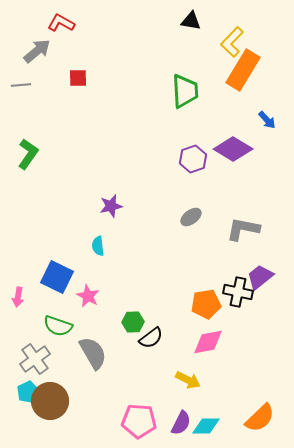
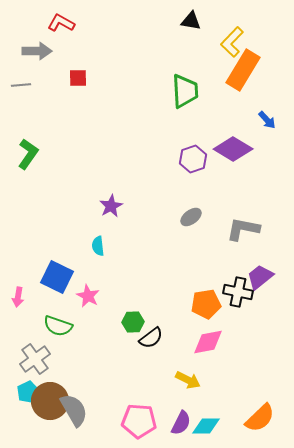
gray arrow: rotated 40 degrees clockwise
purple star: rotated 15 degrees counterclockwise
gray semicircle: moved 19 px left, 57 px down
